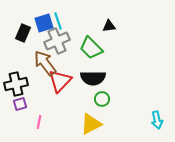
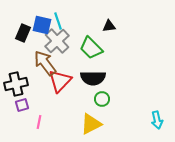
blue square: moved 2 px left, 2 px down; rotated 30 degrees clockwise
gray cross: rotated 20 degrees counterclockwise
purple square: moved 2 px right, 1 px down
